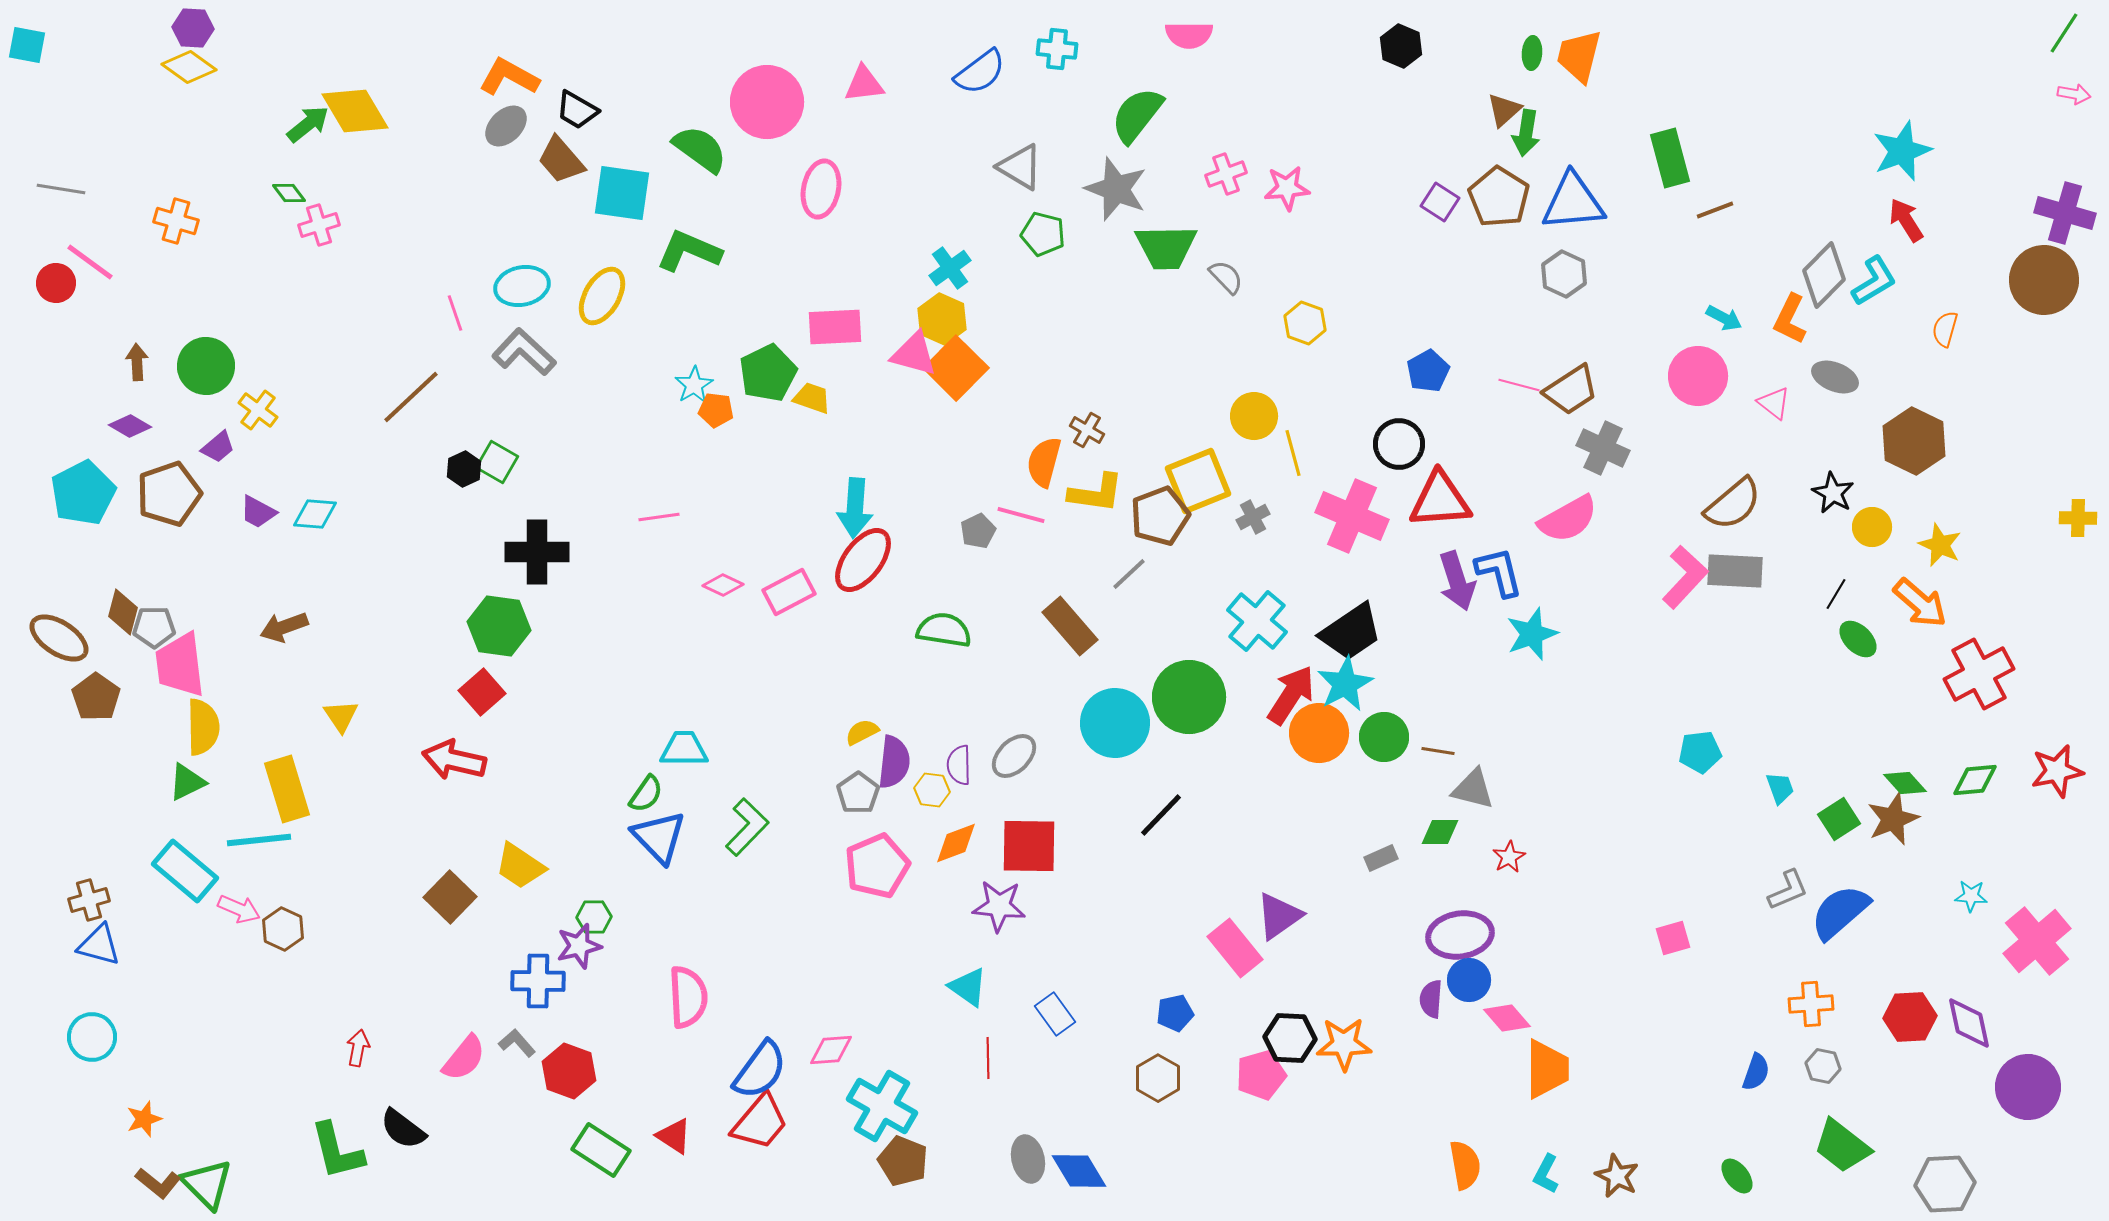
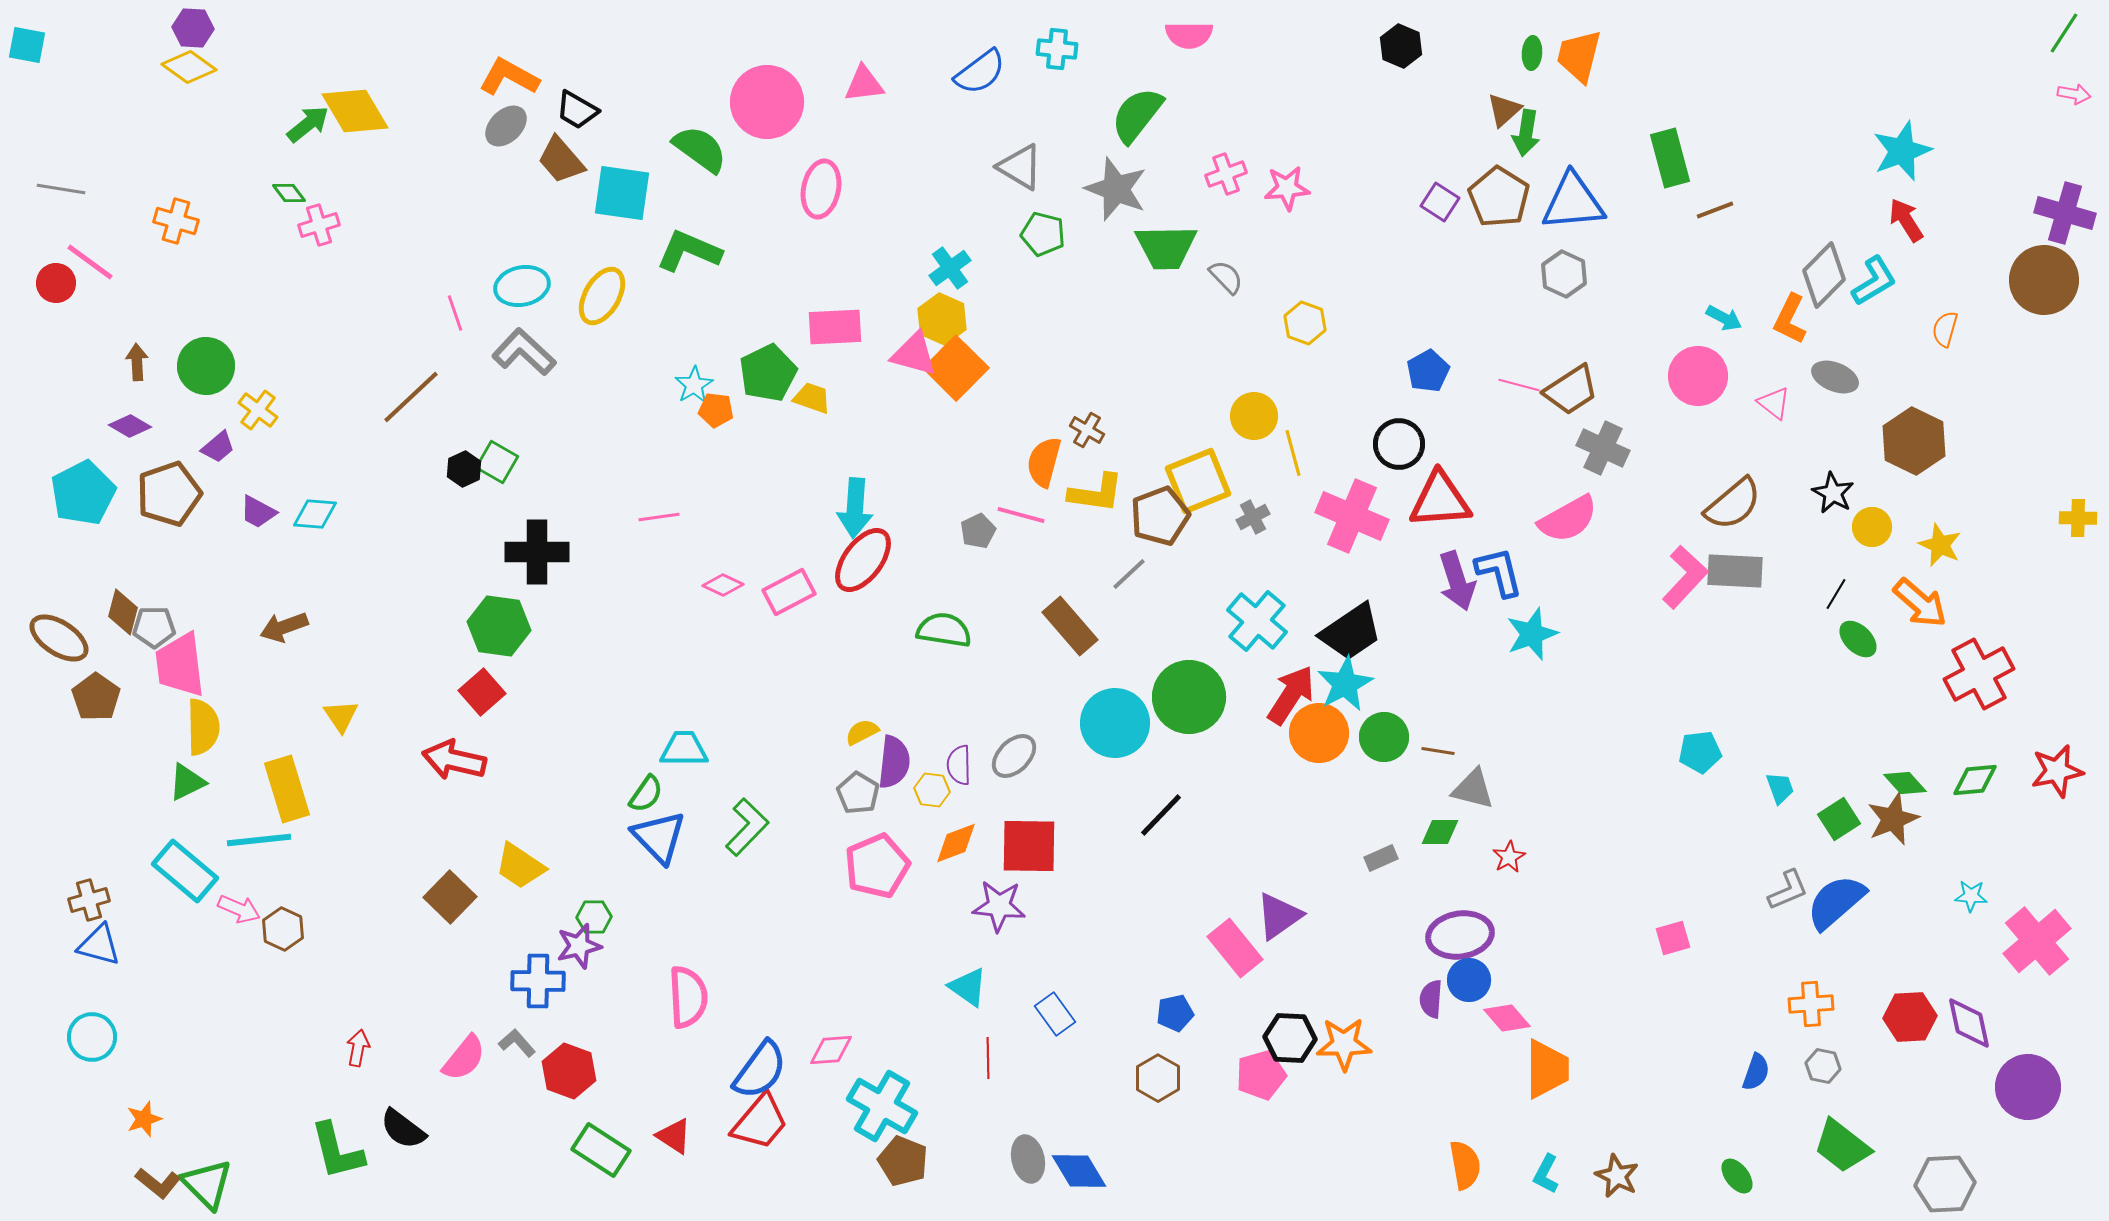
gray pentagon at (858, 793): rotated 6 degrees counterclockwise
blue semicircle at (1840, 912): moved 4 px left, 10 px up
